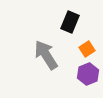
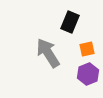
orange square: rotated 21 degrees clockwise
gray arrow: moved 2 px right, 2 px up
